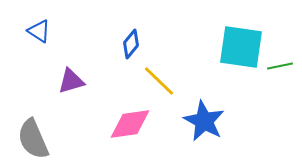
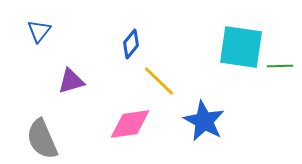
blue triangle: rotated 35 degrees clockwise
green line: rotated 10 degrees clockwise
gray semicircle: moved 9 px right
